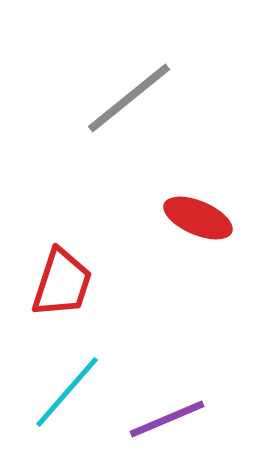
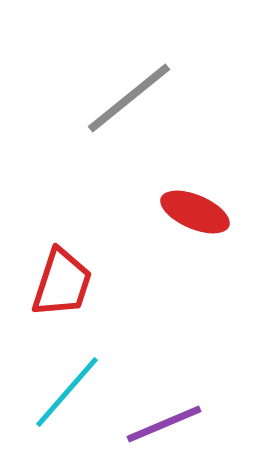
red ellipse: moved 3 px left, 6 px up
purple line: moved 3 px left, 5 px down
